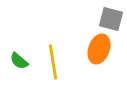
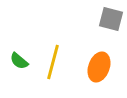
orange ellipse: moved 18 px down
yellow line: rotated 24 degrees clockwise
